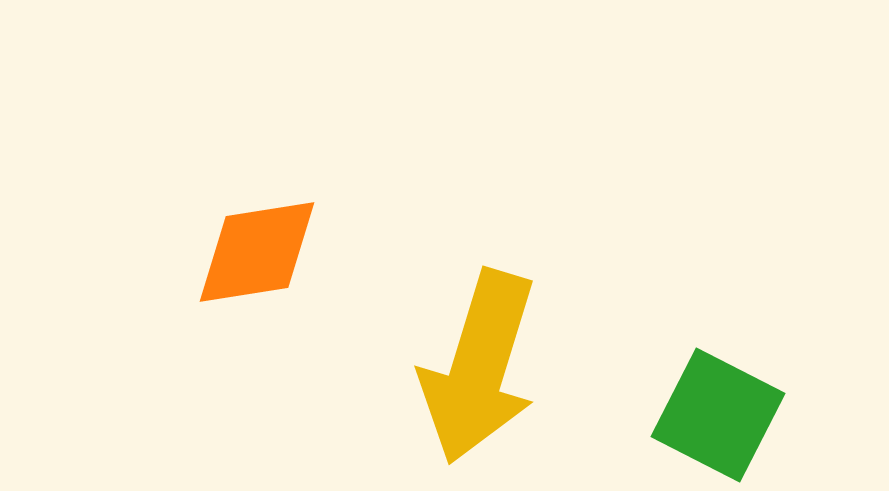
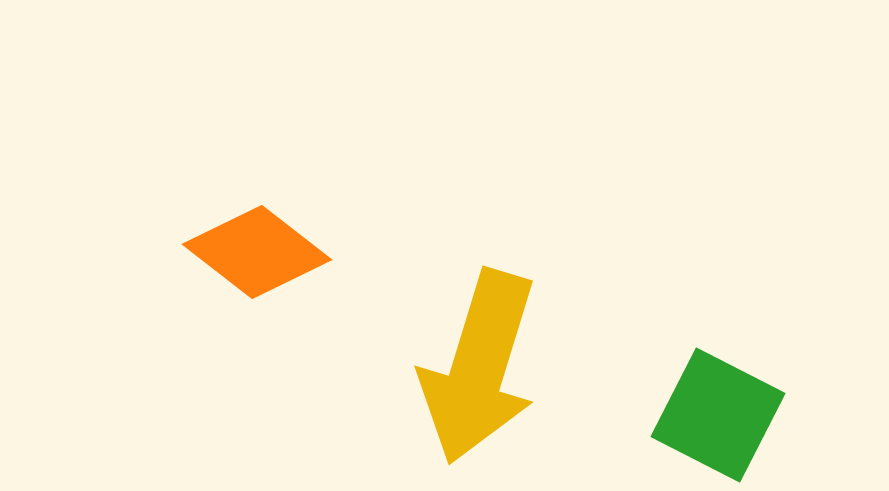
orange diamond: rotated 47 degrees clockwise
